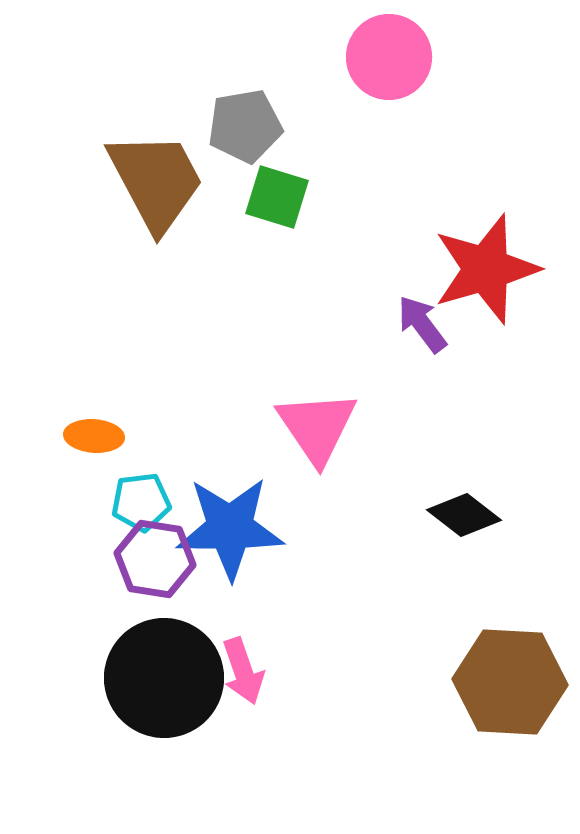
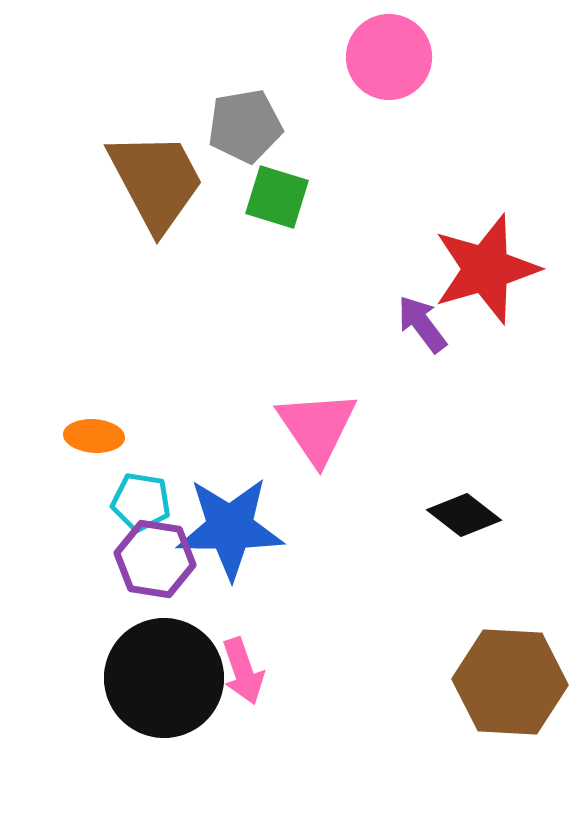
cyan pentagon: rotated 16 degrees clockwise
